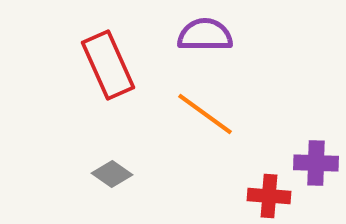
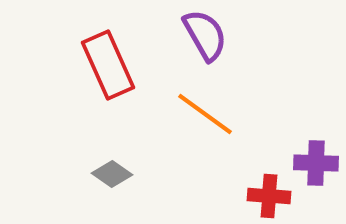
purple semicircle: rotated 60 degrees clockwise
